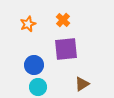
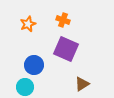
orange cross: rotated 24 degrees counterclockwise
purple square: rotated 30 degrees clockwise
cyan circle: moved 13 px left
